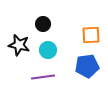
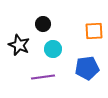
orange square: moved 3 px right, 4 px up
black star: rotated 10 degrees clockwise
cyan circle: moved 5 px right, 1 px up
blue pentagon: moved 2 px down
